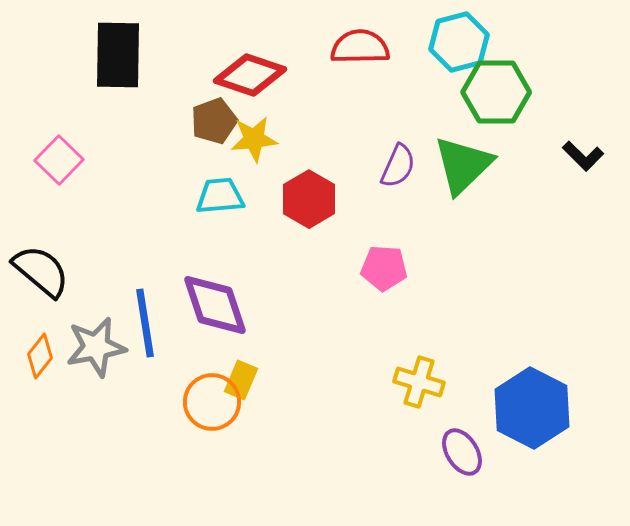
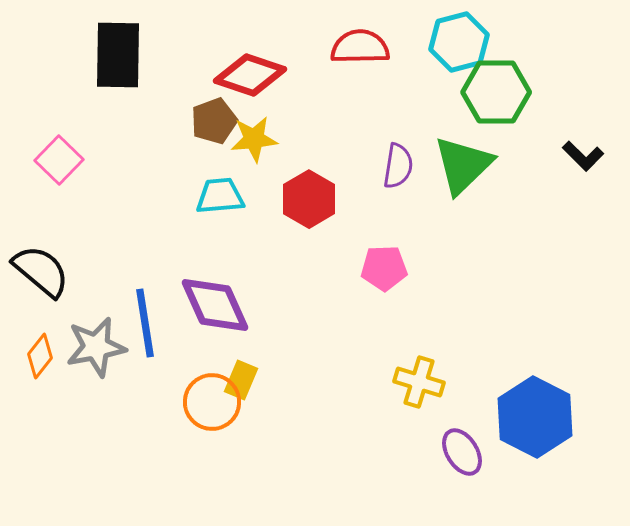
purple semicircle: rotated 15 degrees counterclockwise
pink pentagon: rotated 6 degrees counterclockwise
purple diamond: rotated 6 degrees counterclockwise
blue hexagon: moved 3 px right, 9 px down
